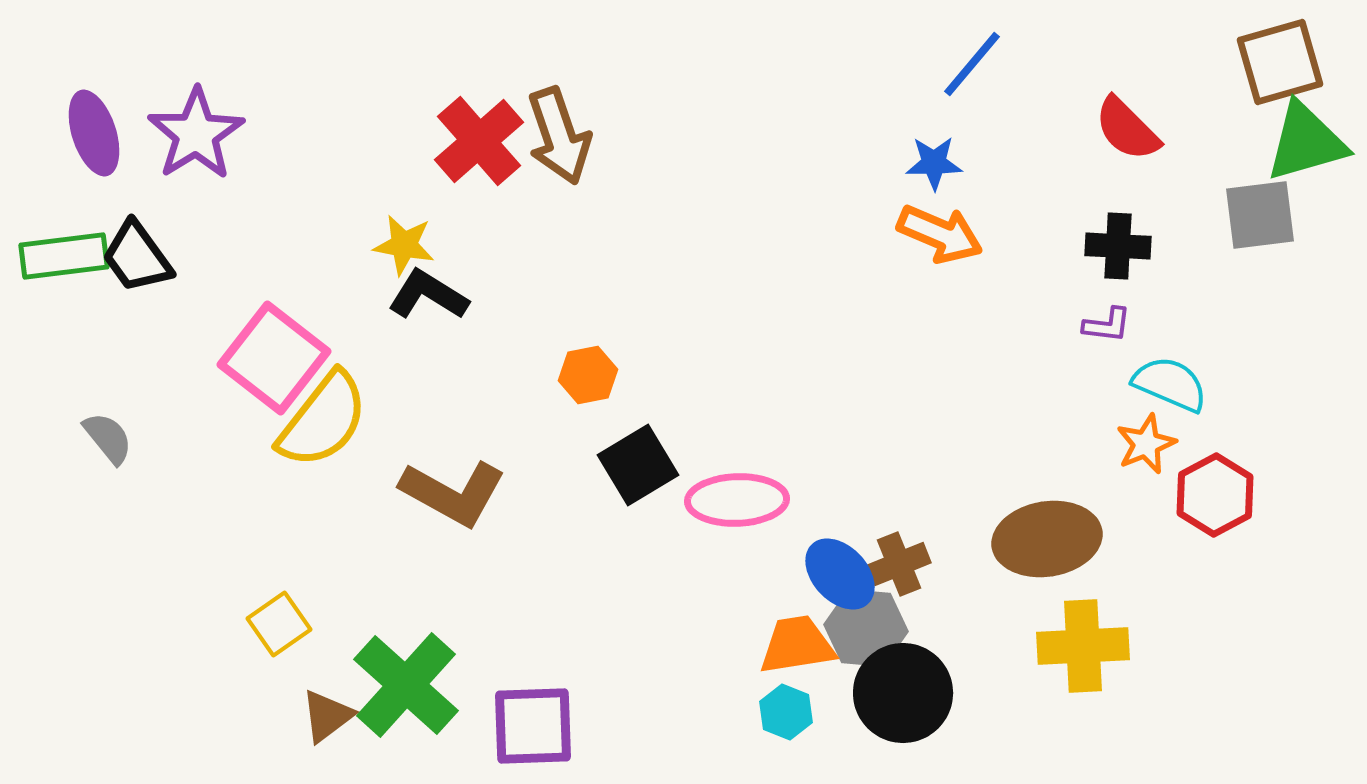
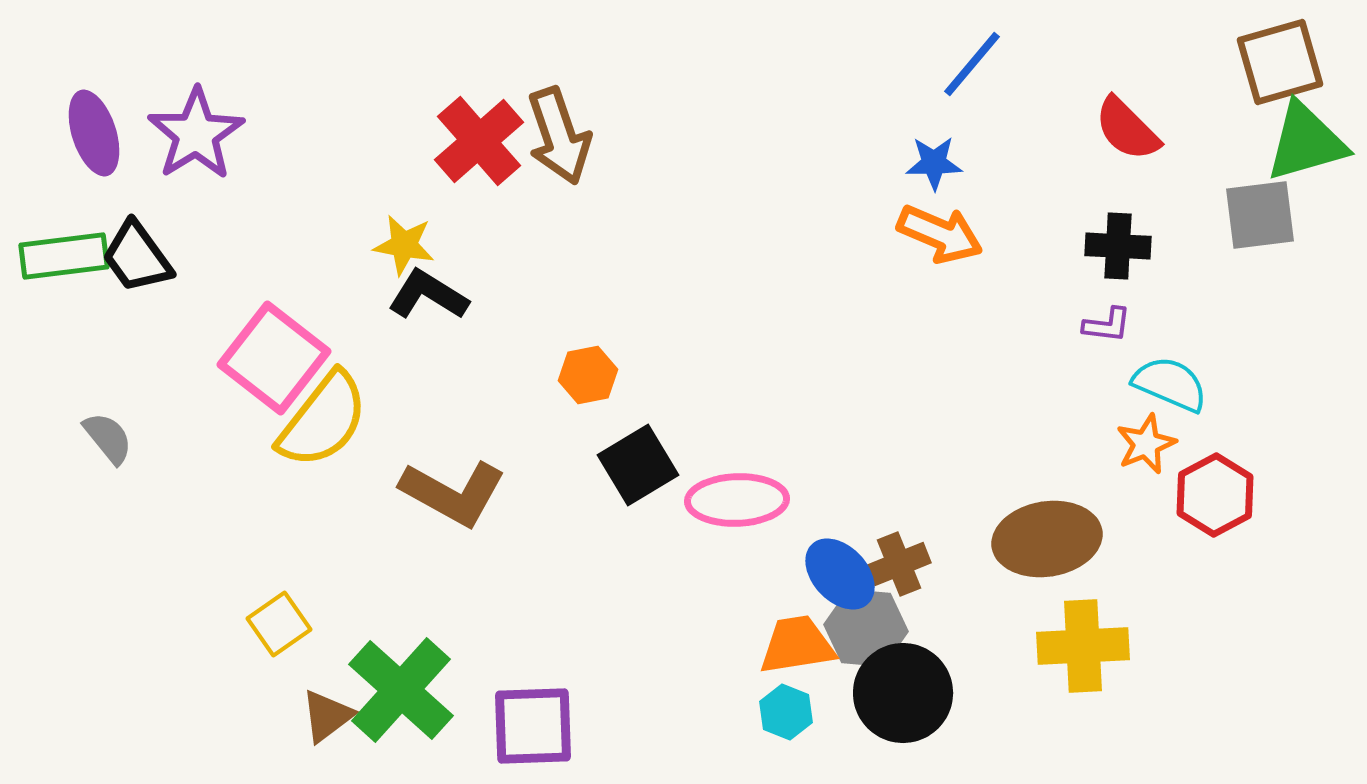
green cross: moved 5 px left, 5 px down
